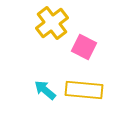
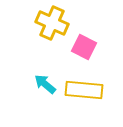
yellow cross: rotated 28 degrees counterclockwise
cyan arrow: moved 6 px up
